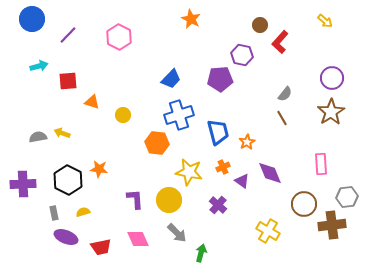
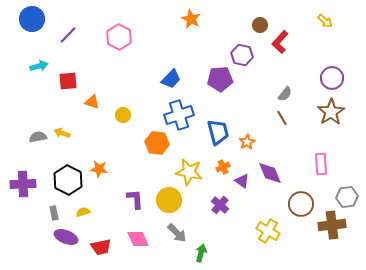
brown circle at (304, 204): moved 3 px left
purple cross at (218, 205): moved 2 px right
